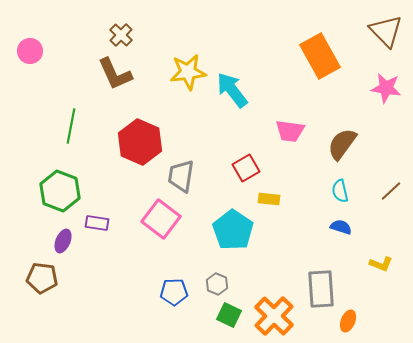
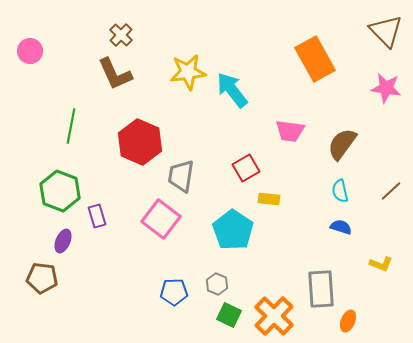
orange rectangle: moved 5 px left, 3 px down
purple rectangle: moved 7 px up; rotated 65 degrees clockwise
